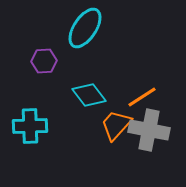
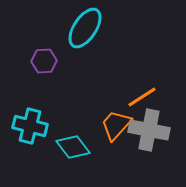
cyan diamond: moved 16 px left, 52 px down
cyan cross: rotated 16 degrees clockwise
